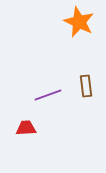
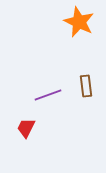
red trapezoid: rotated 60 degrees counterclockwise
